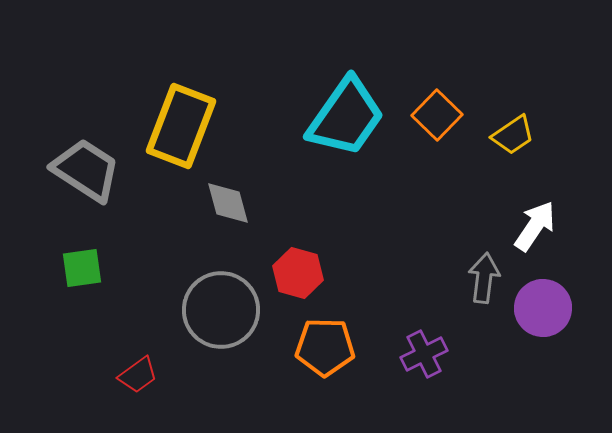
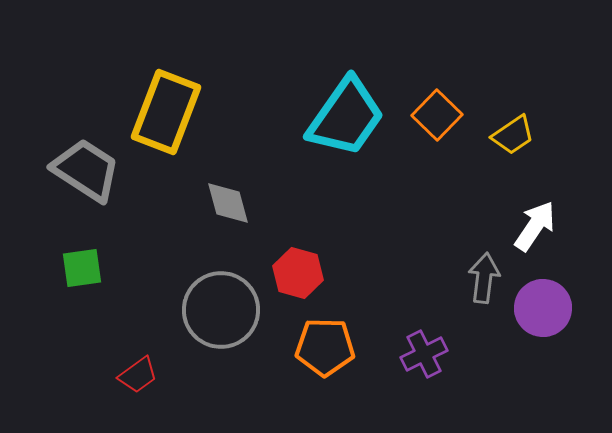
yellow rectangle: moved 15 px left, 14 px up
